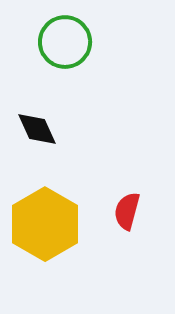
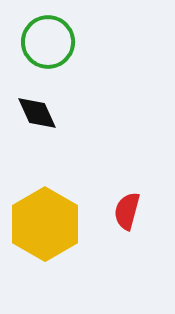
green circle: moved 17 px left
black diamond: moved 16 px up
